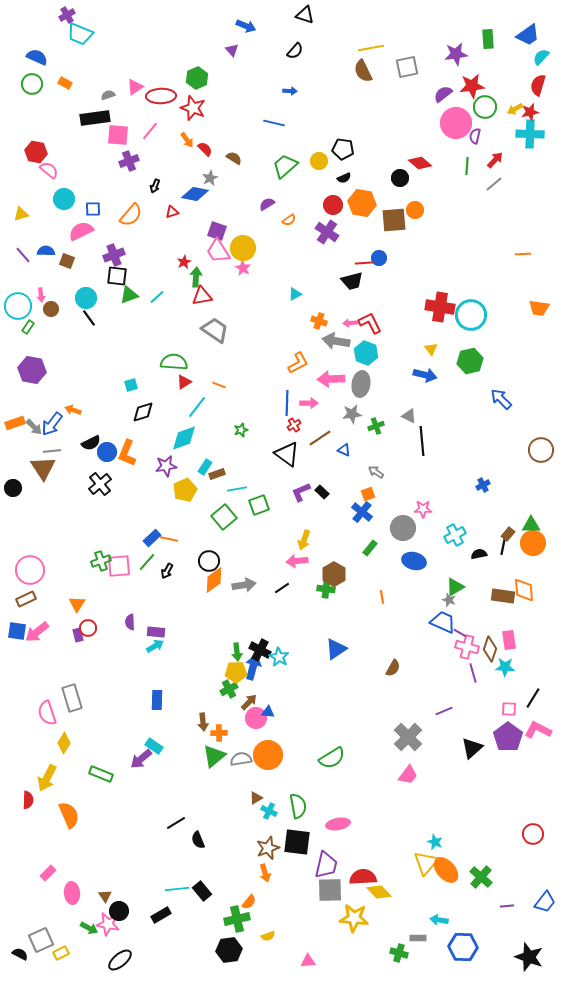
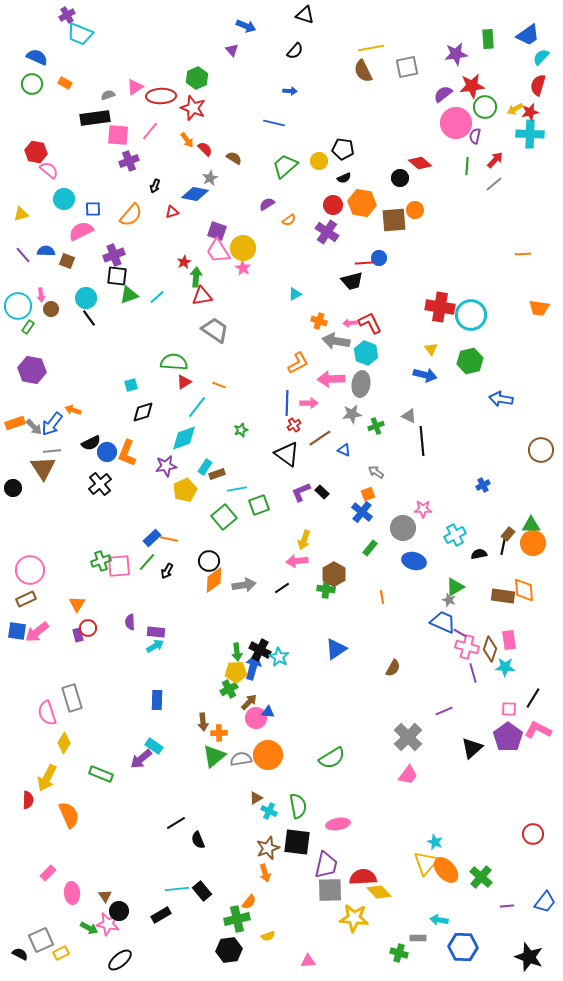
blue arrow at (501, 399): rotated 35 degrees counterclockwise
